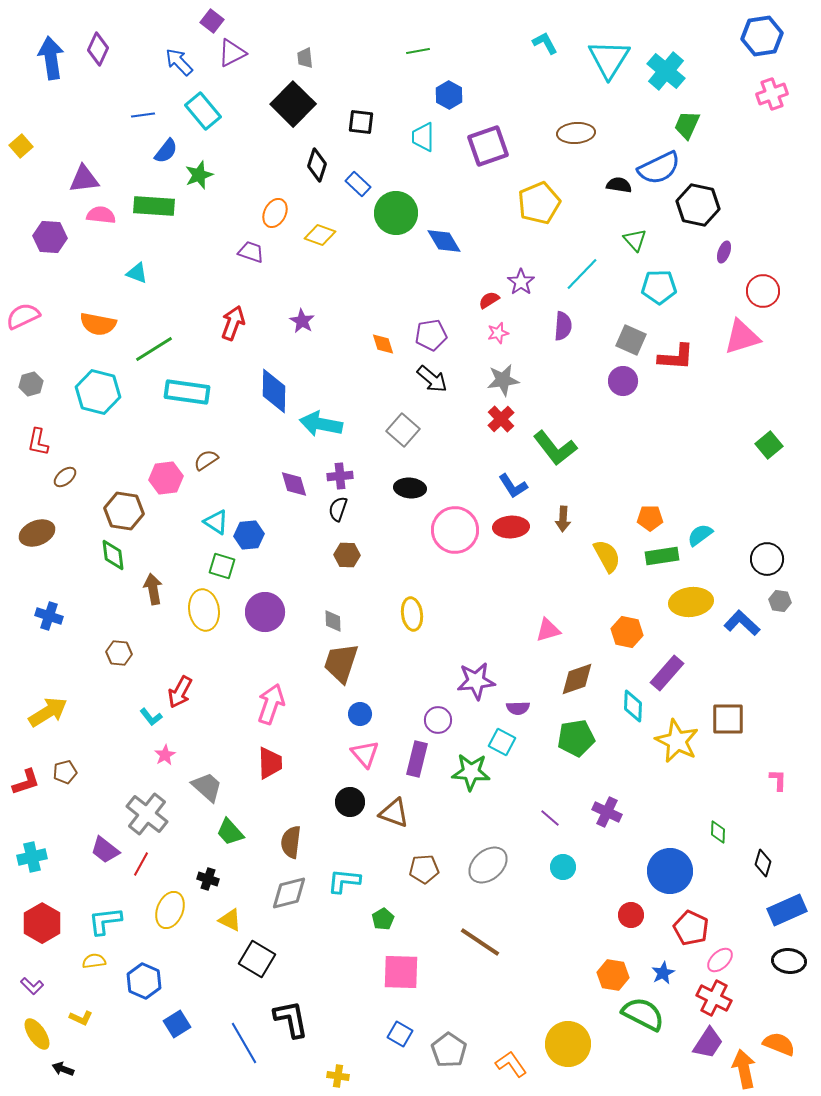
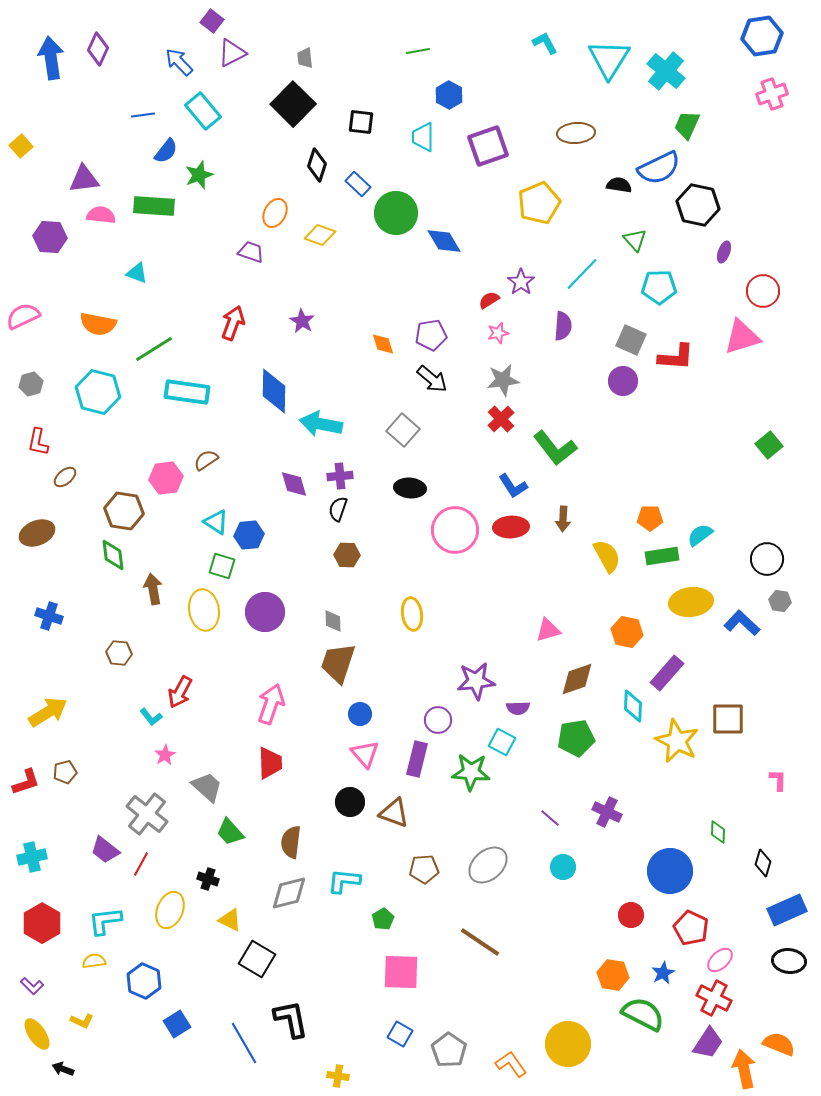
brown trapezoid at (341, 663): moved 3 px left
yellow L-shape at (81, 1018): moved 1 px right, 3 px down
